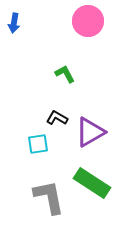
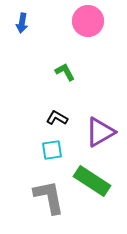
blue arrow: moved 8 px right
green L-shape: moved 2 px up
purple triangle: moved 10 px right
cyan square: moved 14 px right, 6 px down
green rectangle: moved 2 px up
